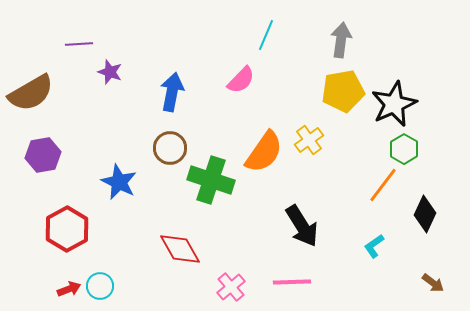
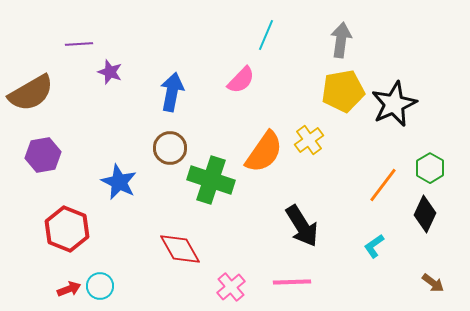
green hexagon: moved 26 px right, 19 px down
red hexagon: rotated 9 degrees counterclockwise
